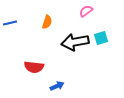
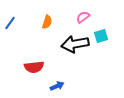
pink semicircle: moved 3 px left, 6 px down
blue line: rotated 40 degrees counterclockwise
cyan square: moved 2 px up
black arrow: moved 2 px down
red semicircle: rotated 12 degrees counterclockwise
